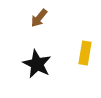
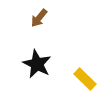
yellow rectangle: moved 26 px down; rotated 55 degrees counterclockwise
